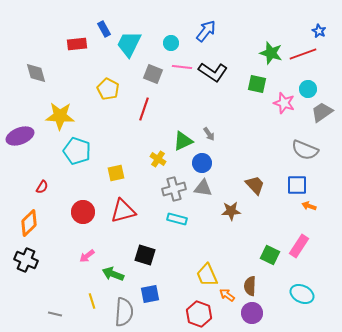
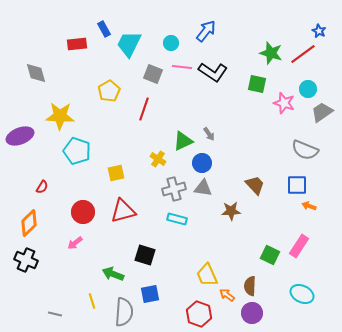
red line at (303, 54): rotated 16 degrees counterclockwise
yellow pentagon at (108, 89): moved 1 px right, 2 px down; rotated 15 degrees clockwise
pink arrow at (87, 256): moved 12 px left, 13 px up
